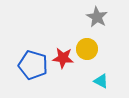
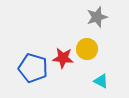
gray star: rotated 25 degrees clockwise
blue pentagon: moved 3 px down
